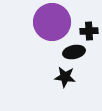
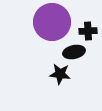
black cross: moved 1 px left
black star: moved 5 px left, 3 px up
